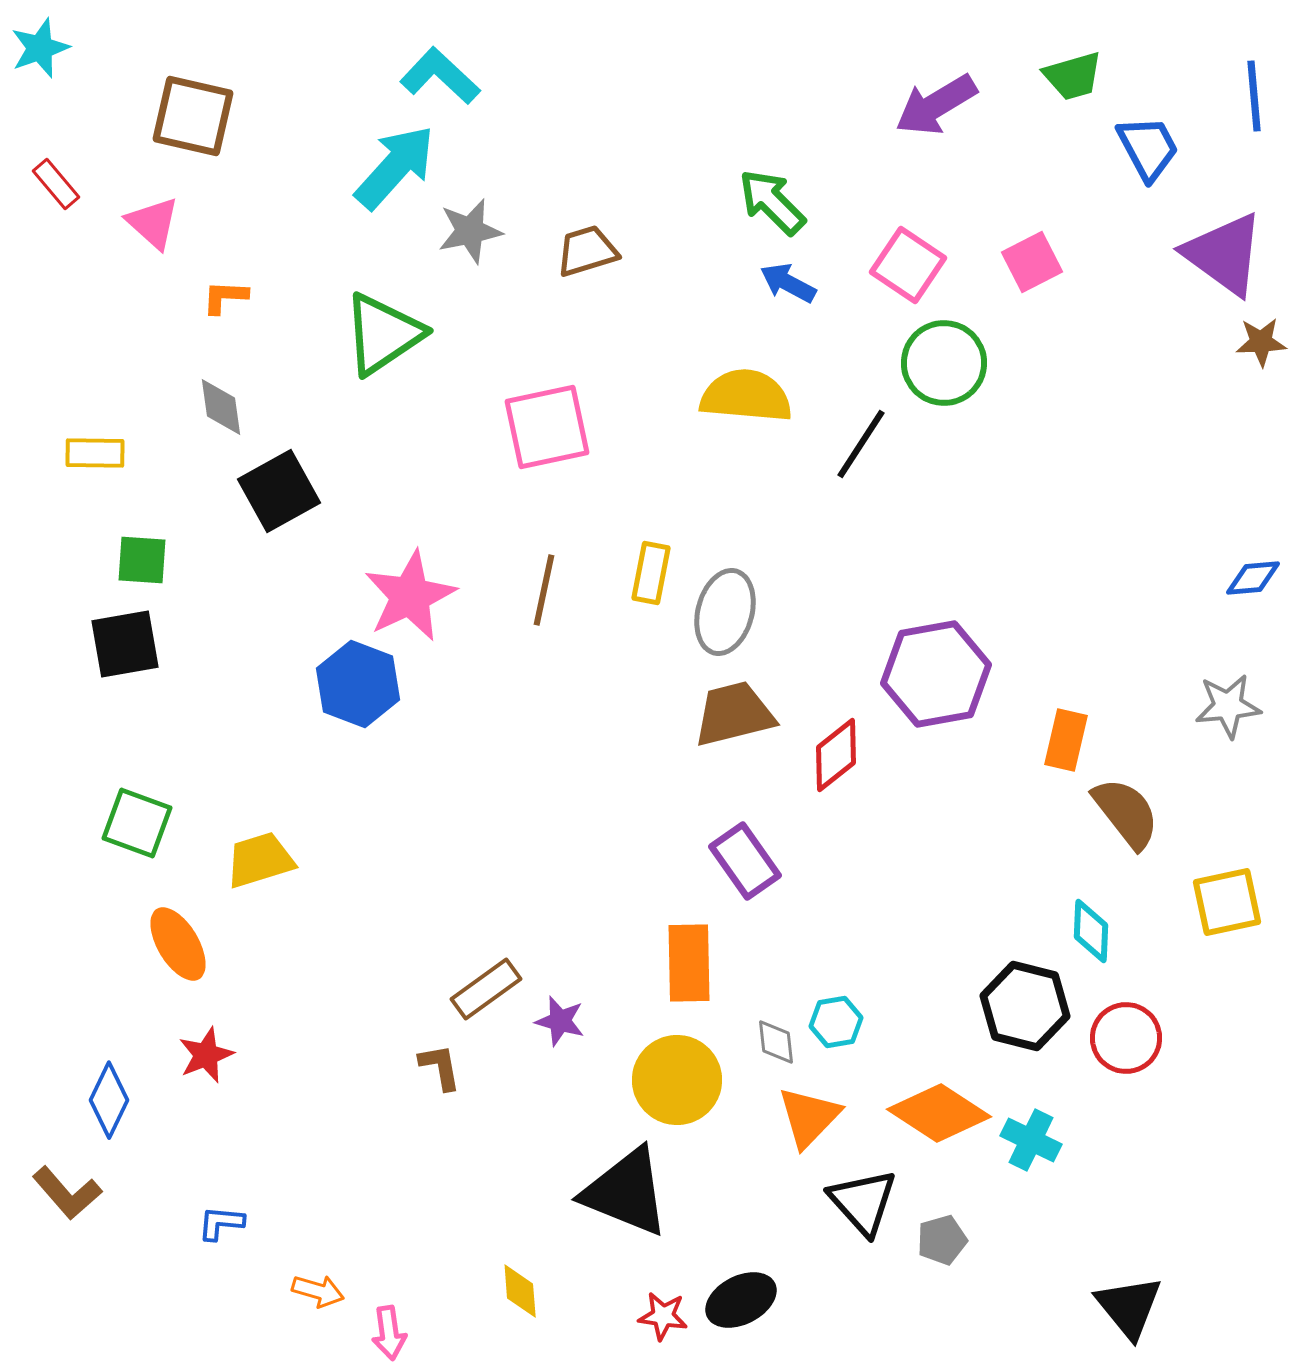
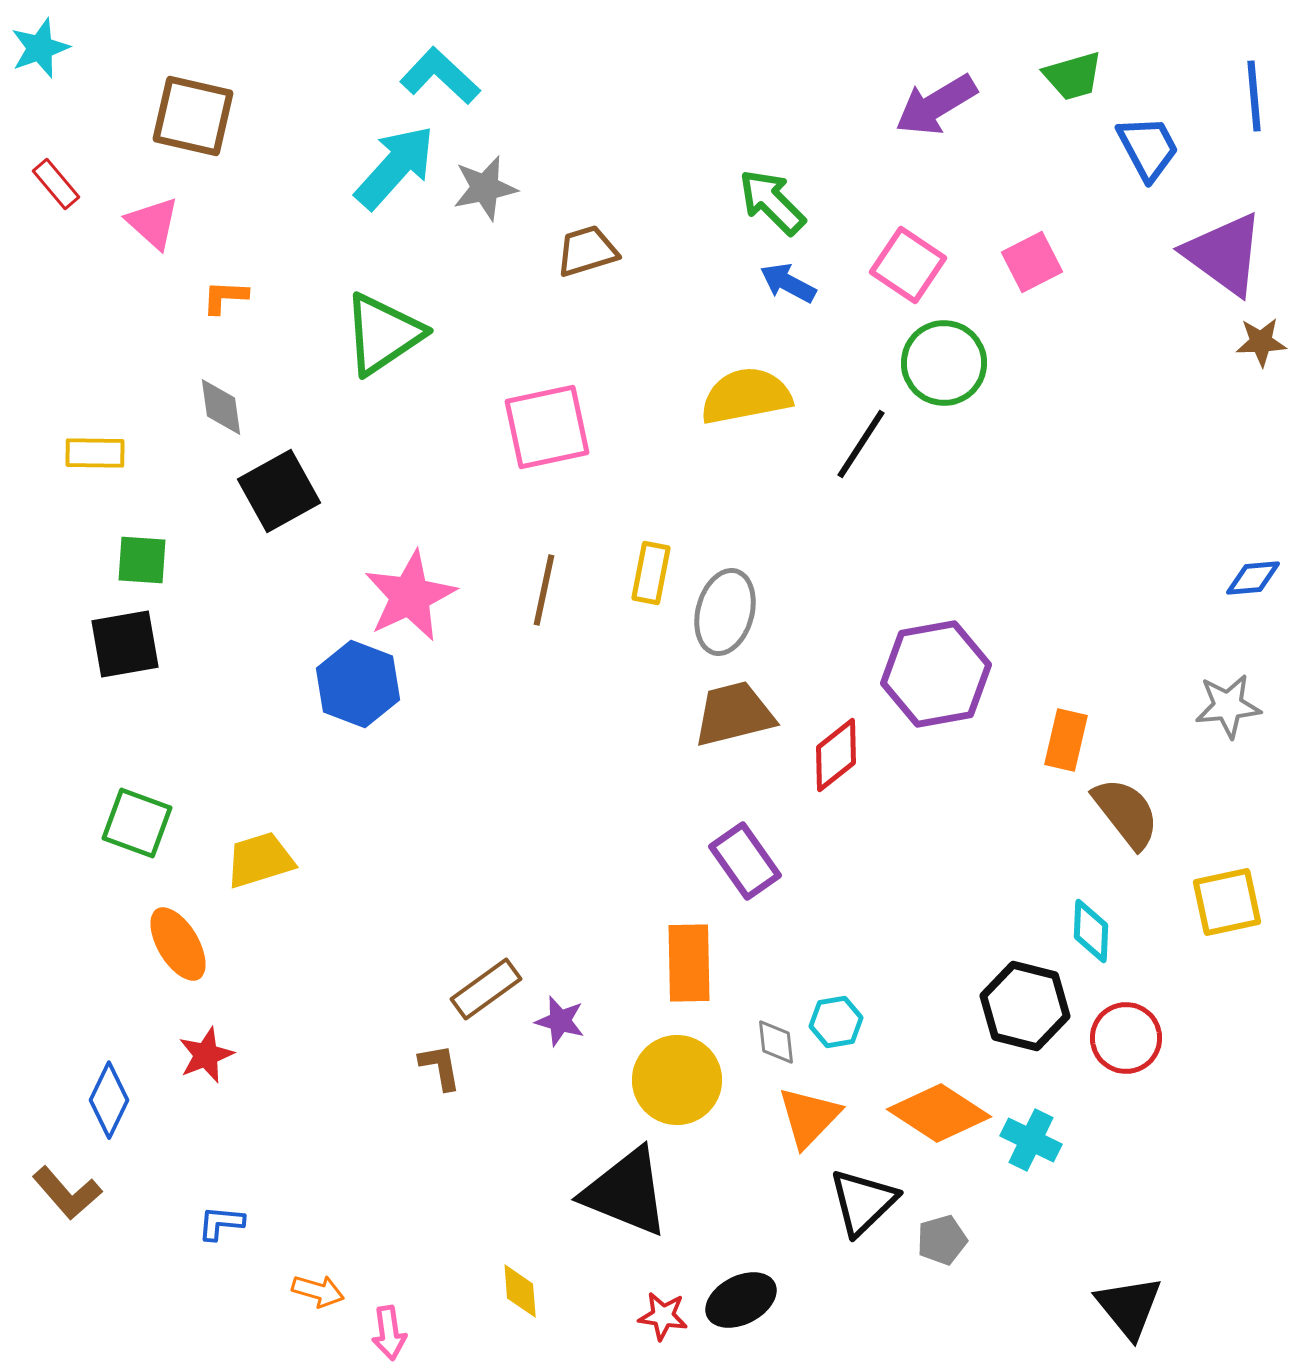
gray star at (470, 231): moved 15 px right, 43 px up
yellow semicircle at (746, 396): rotated 16 degrees counterclockwise
black triangle at (863, 1202): rotated 28 degrees clockwise
